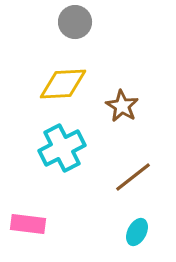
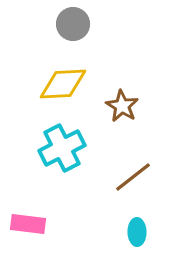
gray circle: moved 2 px left, 2 px down
cyan ellipse: rotated 28 degrees counterclockwise
